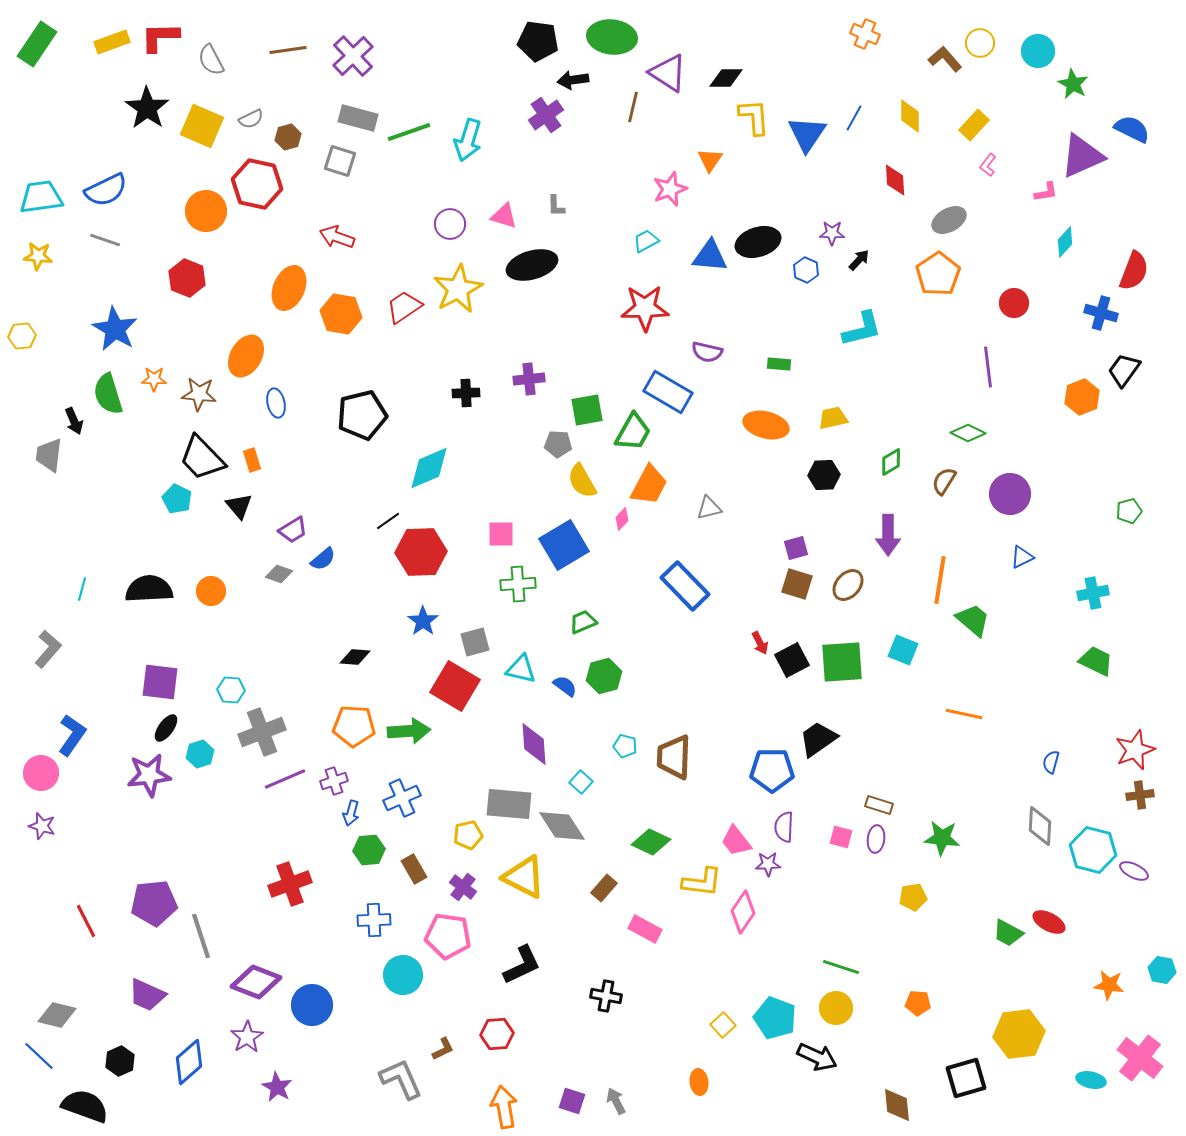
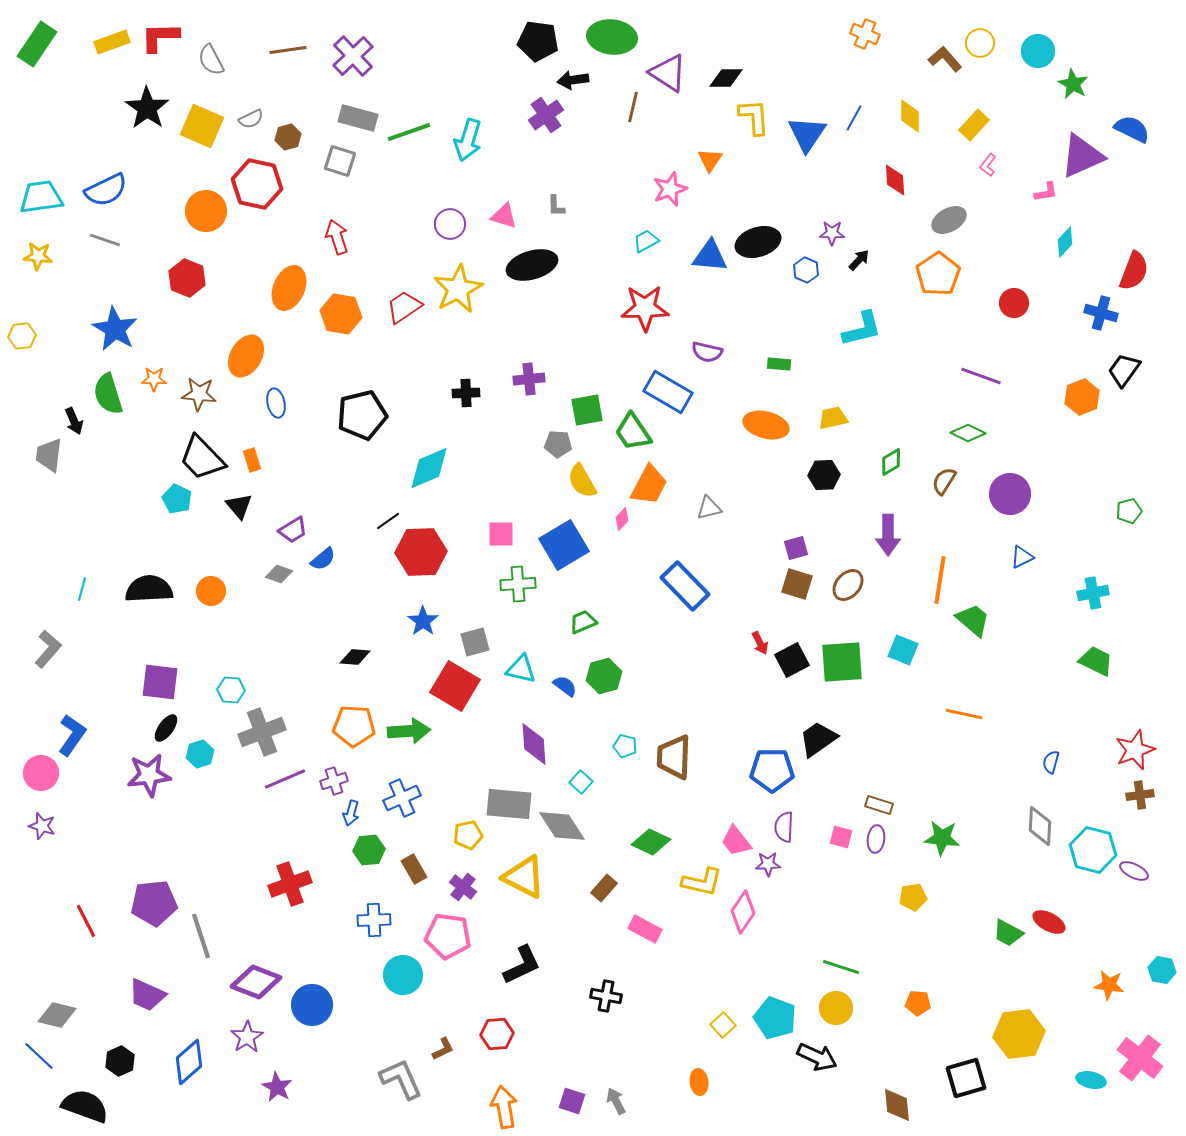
red arrow at (337, 237): rotated 52 degrees clockwise
purple line at (988, 367): moved 7 px left, 9 px down; rotated 63 degrees counterclockwise
green trapezoid at (633, 432): rotated 117 degrees clockwise
yellow L-shape at (702, 882): rotated 6 degrees clockwise
